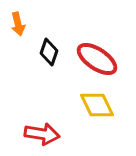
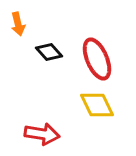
black diamond: rotated 60 degrees counterclockwise
red ellipse: rotated 33 degrees clockwise
